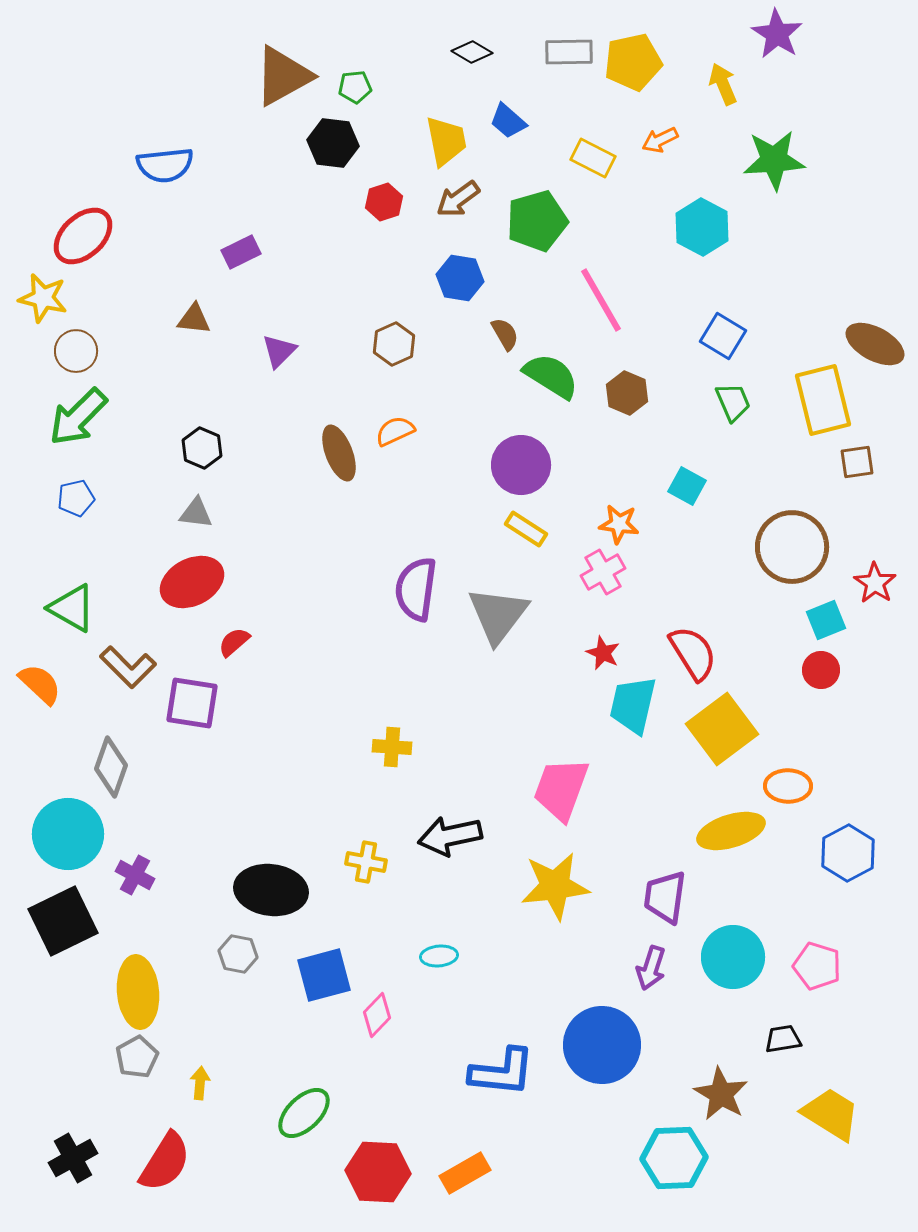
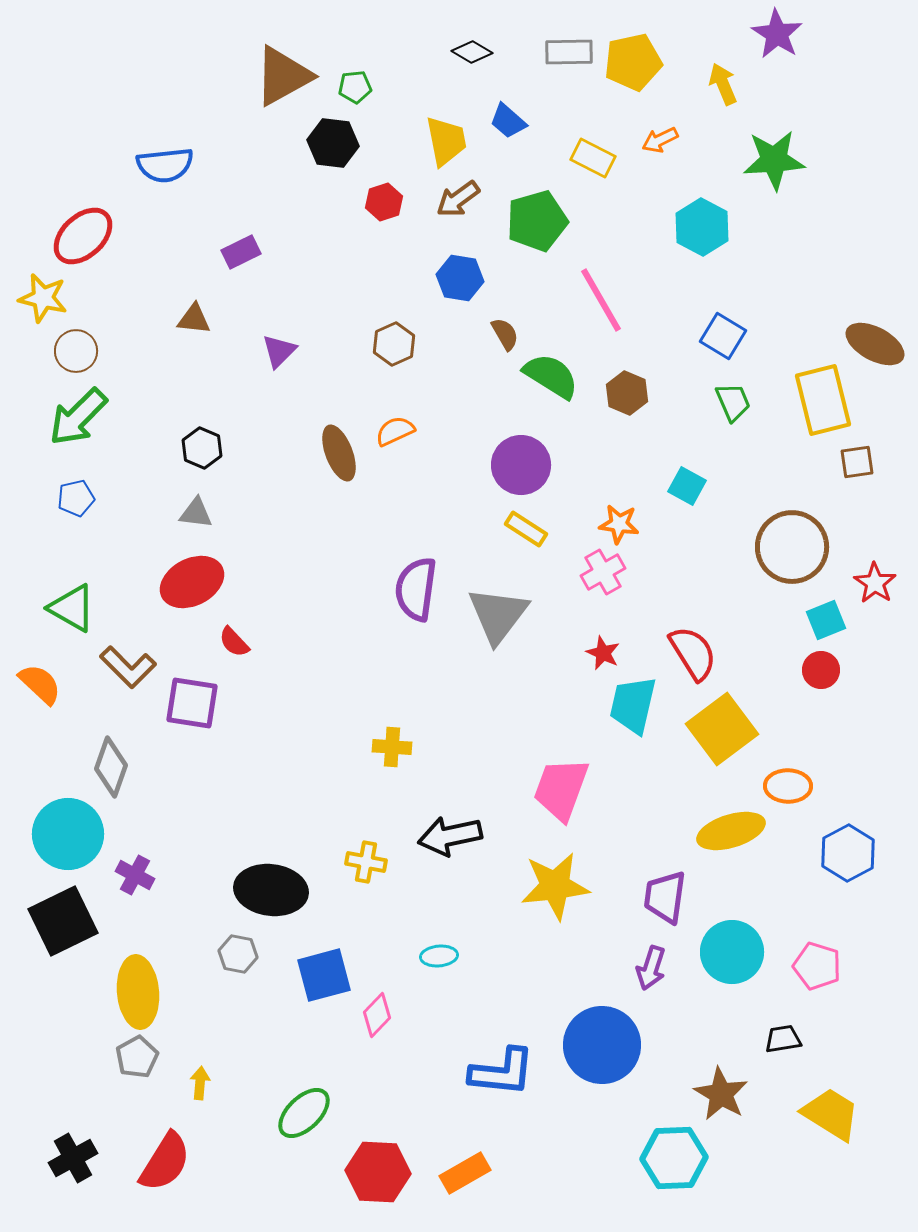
red semicircle at (234, 642): rotated 92 degrees counterclockwise
cyan circle at (733, 957): moved 1 px left, 5 px up
